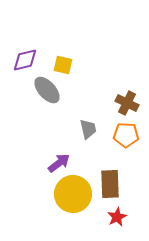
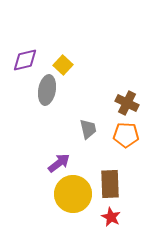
yellow square: rotated 30 degrees clockwise
gray ellipse: rotated 52 degrees clockwise
red star: moved 6 px left; rotated 18 degrees counterclockwise
